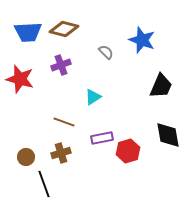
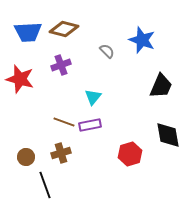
gray semicircle: moved 1 px right, 1 px up
cyan triangle: rotated 18 degrees counterclockwise
purple rectangle: moved 12 px left, 13 px up
red hexagon: moved 2 px right, 3 px down
black line: moved 1 px right, 1 px down
